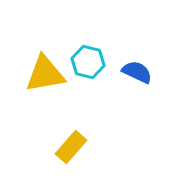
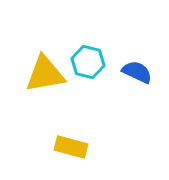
yellow rectangle: rotated 64 degrees clockwise
